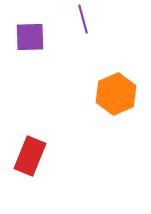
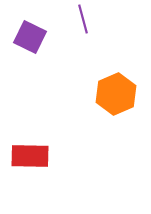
purple square: rotated 28 degrees clockwise
red rectangle: rotated 69 degrees clockwise
